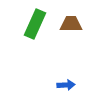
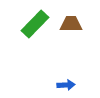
green rectangle: rotated 20 degrees clockwise
